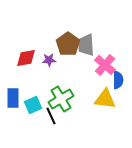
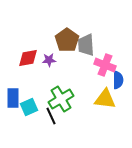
brown pentagon: moved 1 px left, 4 px up
red diamond: moved 2 px right
pink cross: rotated 20 degrees counterclockwise
cyan square: moved 4 px left, 2 px down
